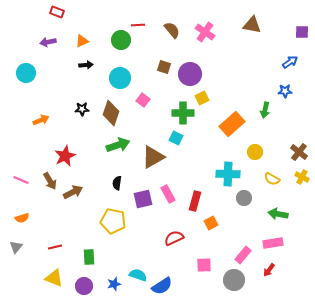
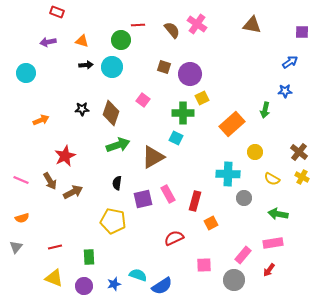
pink cross at (205, 32): moved 8 px left, 8 px up
orange triangle at (82, 41): rotated 40 degrees clockwise
cyan circle at (120, 78): moved 8 px left, 11 px up
